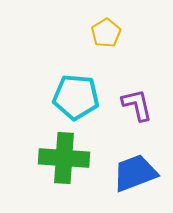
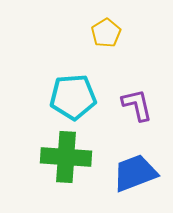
cyan pentagon: moved 3 px left; rotated 9 degrees counterclockwise
green cross: moved 2 px right, 1 px up
